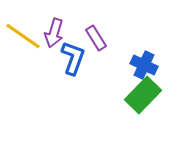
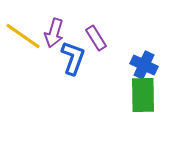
green rectangle: rotated 45 degrees counterclockwise
